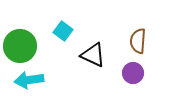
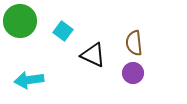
brown semicircle: moved 4 px left, 2 px down; rotated 10 degrees counterclockwise
green circle: moved 25 px up
